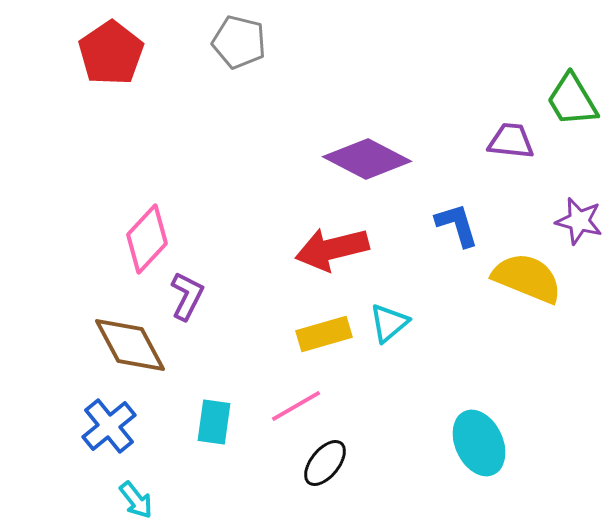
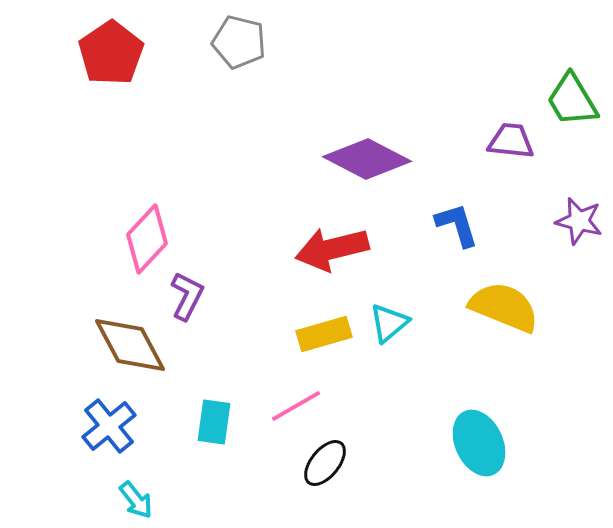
yellow semicircle: moved 23 px left, 29 px down
